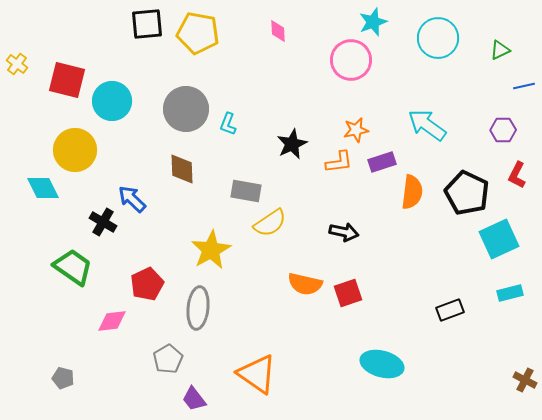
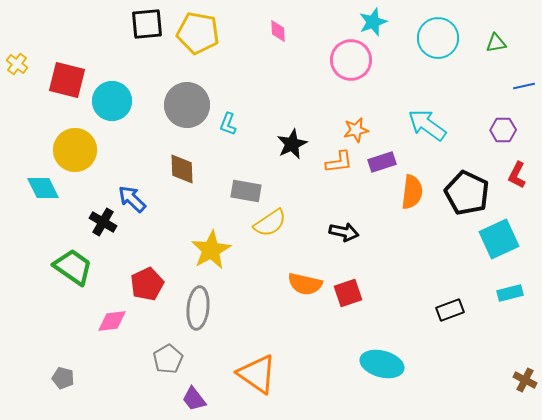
green triangle at (500, 50): moved 4 px left, 7 px up; rotated 15 degrees clockwise
gray circle at (186, 109): moved 1 px right, 4 px up
